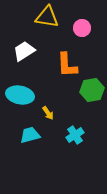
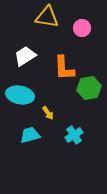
white trapezoid: moved 1 px right, 5 px down
orange L-shape: moved 3 px left, 3 px down
green hexagon: moved 3 px left, 2 px up
cyan cross: moved 1 px left
